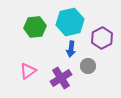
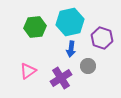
purple hexagon: rotated 15 degrees counterclockwise
